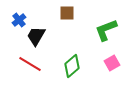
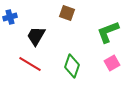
brown square: rotated 21 degrees clockwise
blue cross: moved 9 px left, 3 px up; rotated 24 degrees clockwise
green L-shape: moved 2 px right, 2 px down
green diamond: rotated 30 degrees counterclockwise
